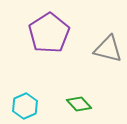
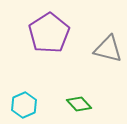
cyan hexagon: moved 1 px left, 1 px up
